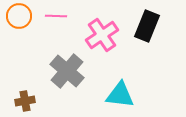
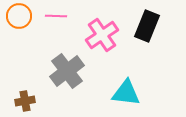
gray cross: rotated 12 degrees clockwise
cyan triangle: moved 6 px right, 2 px up
